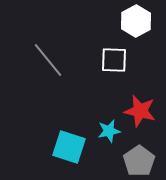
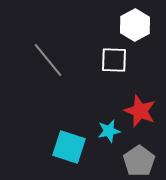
white hexagon: moved 1 px left, 4 px down
red star: rotated 8 degrees clockwise
